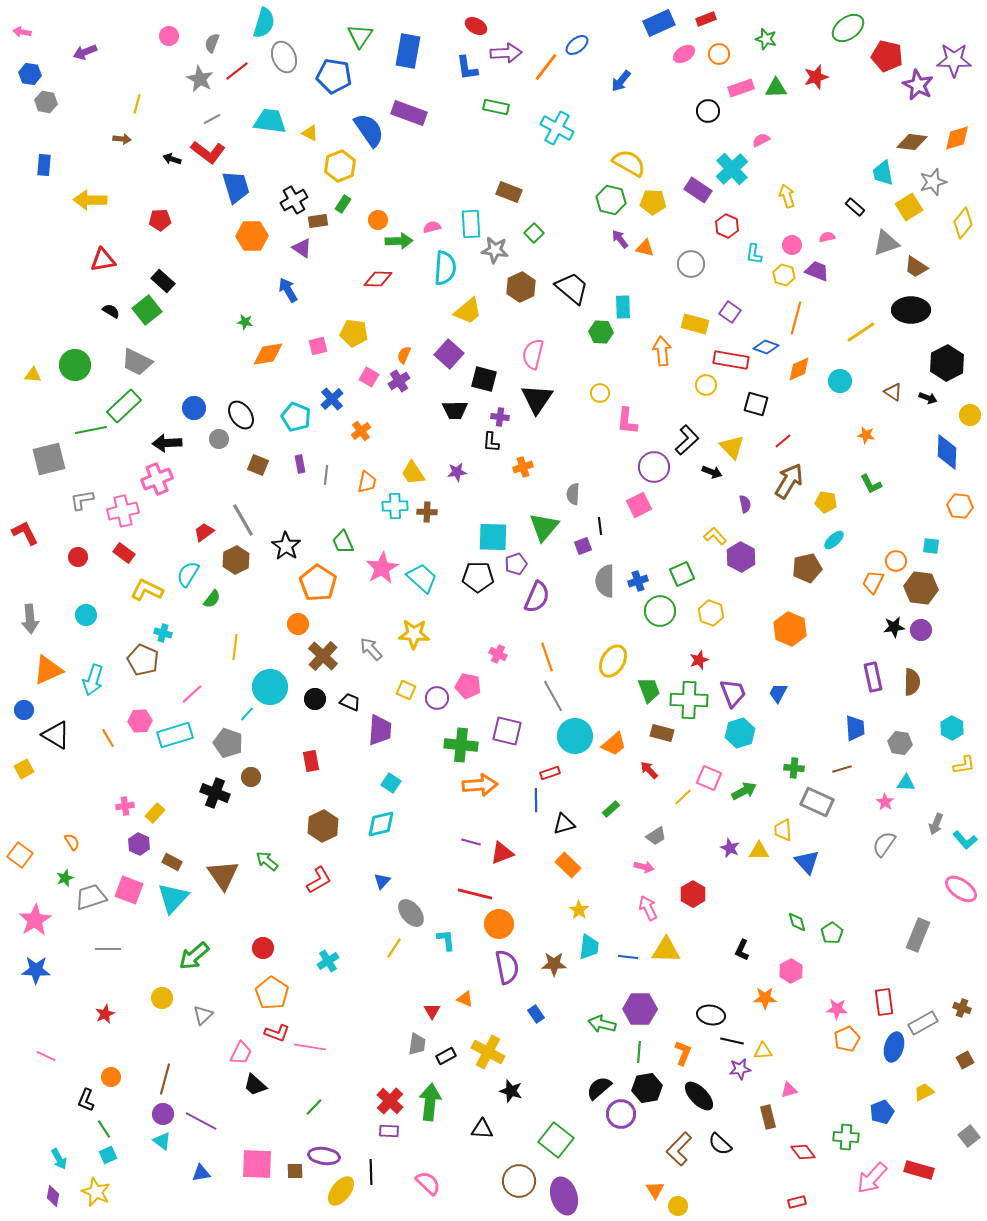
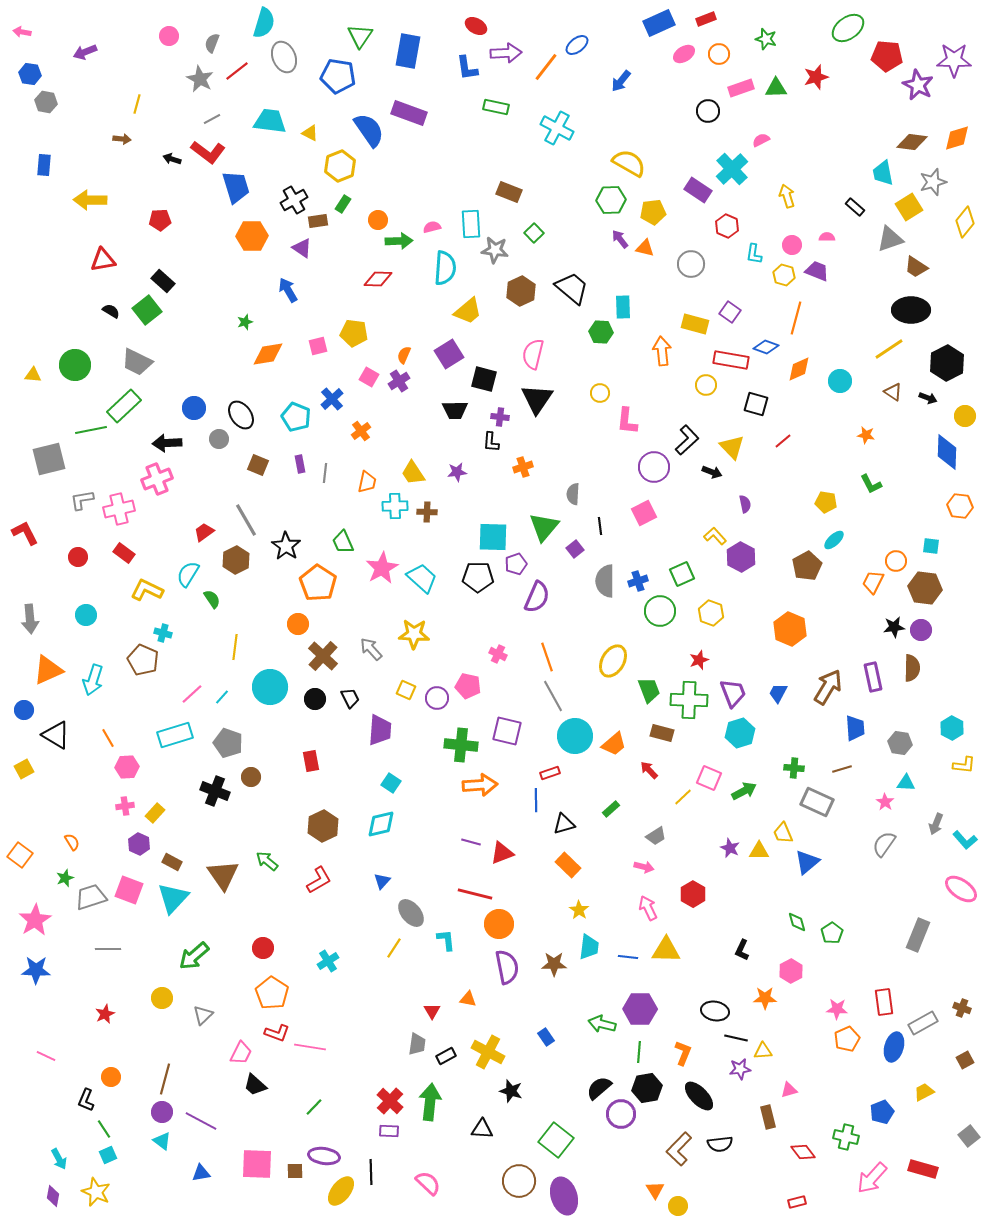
red pentagon at (887, 56): rotated 8 degrees counterclockwise
blue pentagon at (334, 76): moved 4 px right
green hexagon at (611, 200): rotated 16 degrees counterclockwise
yellow pentagon at (653, 202): moved 10 px down; rotated 10 degrees counterclockwise
yellow diamond at (963, 223): moved 2 px right, 1 px up
pink semicircle at (827, 237): rotated 14 degrees clockwise
gray triangle at (886, 243): moved 4 px right, 4 px up
brown hexagon at (521, 287): moved 4 px down
green star at (245, 322): rotated 28 degrees counterclockwise
yellow line at (861, 332): moved 28 px right, 17 px down
purple square at (449, 354): rotated 16 degrees clockwise
yellow circle at (970, 415): moved 5 px left, 1 px down
gray line at (326, 475): moved 1 px left, 2 px up
brown arrow at (789, 481): moved 39 px right, 206 px down
pink square at (639, 505): moved 5 px right, 8 px down
pink cross at (123, 511): moved 4 px left, 2 px up
gray line at (243, 520): moved 3 px right
purple square at (583, 546): moved 8 px left, 3 px down; rotated 18 degrees counterclockwise
brown pentagon at (807, 568): moved 2 px up; rotated 16 degrees counterclockwise
brown hexagon at (921, 588): moved 4 px right
green semicircle at (212, 599): rotated 72 degrees counterclockwise
brown semicircle at (912, 682): moved 14 px up
black trapezoid at (350, 702): moved 4 px up; rotated 40 degrees clockwise
cyan line at (247, 714): moved 25 px left, 17 px up
pink hexagon at (140, 721): moved 13 px left, 46 px down
yellow L-shape at (964, 765): rotated 15 degrees clockwise
black cross at (215, 793): moved 2 px up
yellow trapezoid at (783, 830): moved 3 px down; rotated 20 degrees counterclockwise
blue triangle at (807, 862): rotated 32 degrees clockwise
orange triangle at (465, 999): moved 3 px right; rotated 12 degrees counterclockwise
blue rectangle at (536, 1014): moved 10 px right, 23 px down
black ellipse at (711, 1015): moved 4 px right, 4 px up
black line at (732, 1041): moved 4 px right, 3 px up
purple circle at (163, 1114): moved 1 px left, 2 px up
green cross at (846, 1137): rotated 10 degrees clockwise
black semicircle at (720, 1144): rotated 50 degrees counterclockwise
red rectangle at (919, 1170): moved 4 px right, 1 px up
